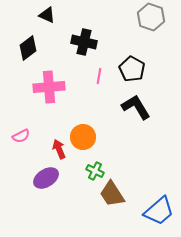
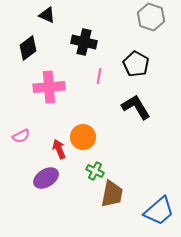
black pentagon: moved 4 px right, 5 px up
brown trapezoid: rotated 136 degrees counterclockwise
